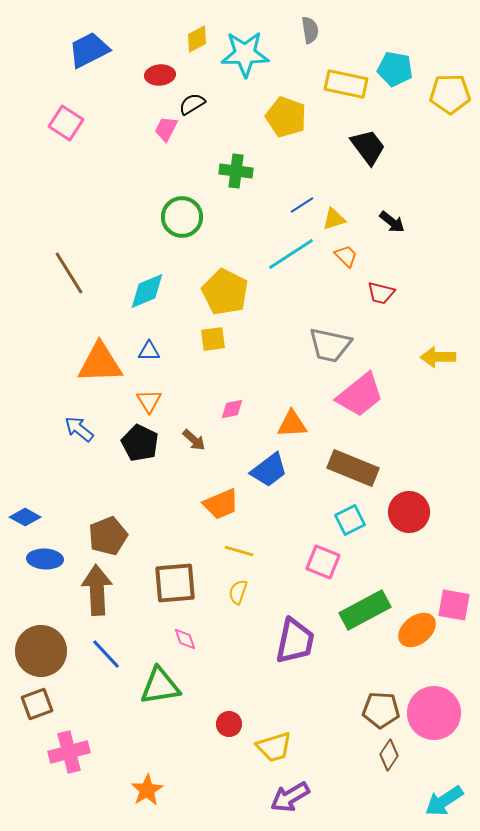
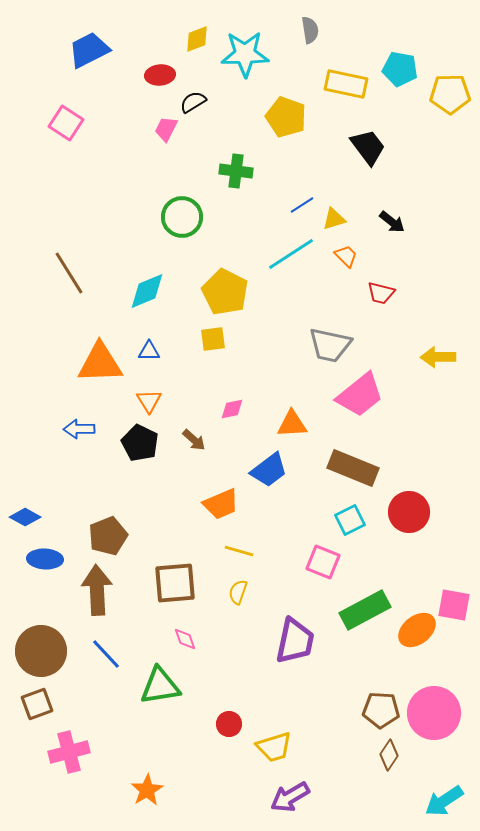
yellow diamond at (197, 39): rotated 8 degrees clockwise
cyan pentagon at (395, 69): moved 5 px right
black semicircle at (192, 104): moved 1 px right, 2 px up
blue arrow at (79, 429): rotated 40 degrees counterclockwise
